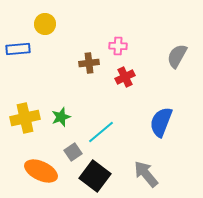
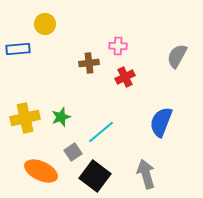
gray arrow: rotated 24 degrees clockwise
